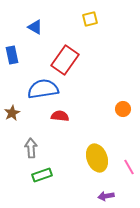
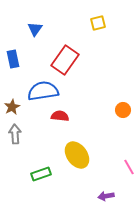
yellow square: moved 8 px right, 4 px down
blue triangle: moved 2 px down; rotated 35 degrees clockwise
blue rectangle: moved 1 px right, 4 px down
blue semicircle: moved 2 px down
orange circle: moved 1 px down
brown star: moved 6 px up
gray arrow: moved 16 px left, 14 px up
yellow ellipse: moved 20 px left, 3 px up; rotated 16 degrees counterclockwise
green rectangle: moved 1 px left, 1 px up
